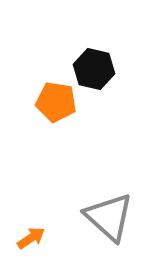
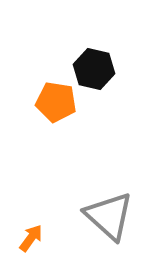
gray triangle: moved 1 px up
orange arrow: rotated 20 degrees counterclockwise
